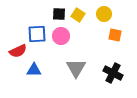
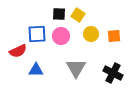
yellow circle: moved 13 px left, 20 px down
orange square: moved 1 px left, 1 px down; rotated 16 degrees counterclockwise
blue triangle: moved 2 px right
